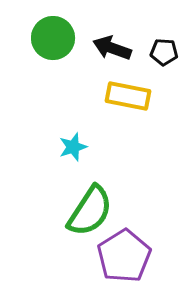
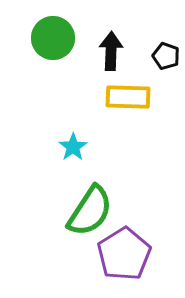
black arrow: moved 1 px left, 3 px down; rotated 72 degrees clockwise
black pentagon: moved 2 px right, 4 px down; rotated 16 degrees clockwise
yellow rectangle: moved 1 px down; rotated 9 degrees counterclockwise
cyan star: rotated 16 degrees counterclockwise
purple pentagon: moved 2 px up
